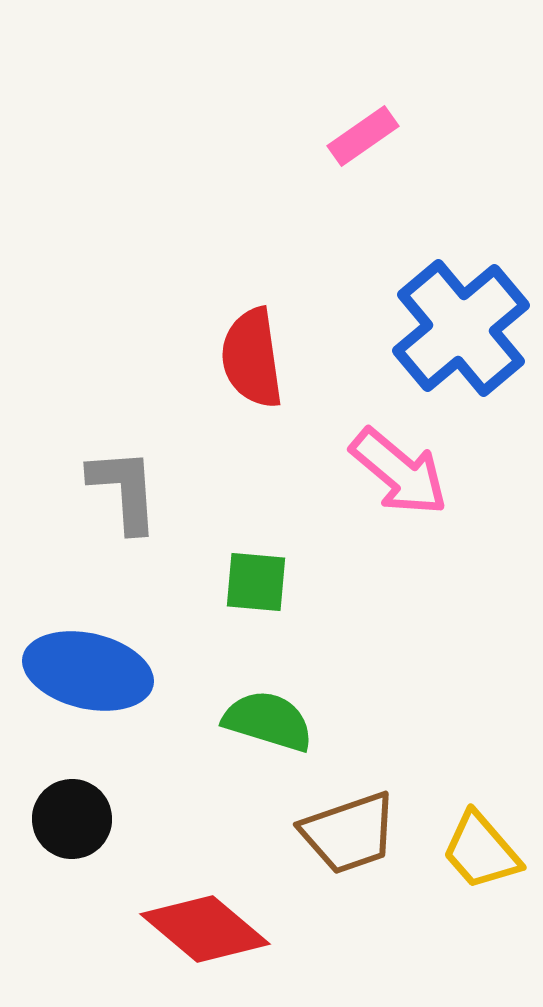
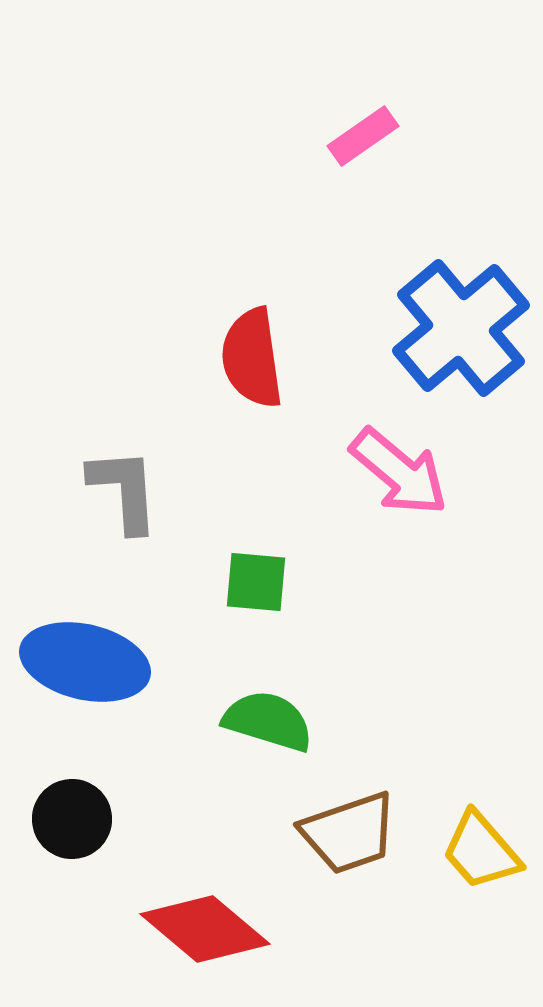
blue ellipse: moved 3 px left, 9 px up
